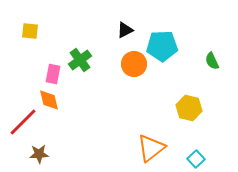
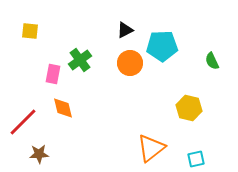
orange circle: moved 4 px left, 1 px up
orange diamond: moved 14 px right, 8 px down
cyan square: rotated 30 degrees clockwise
